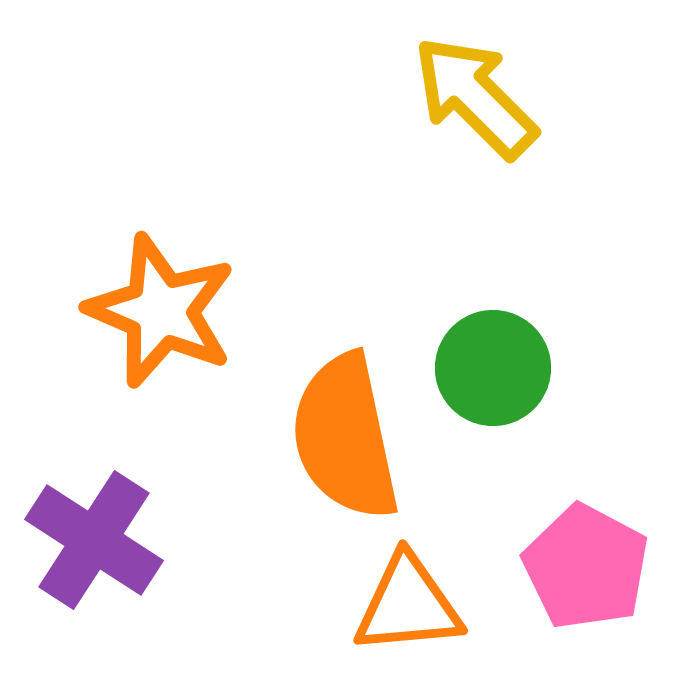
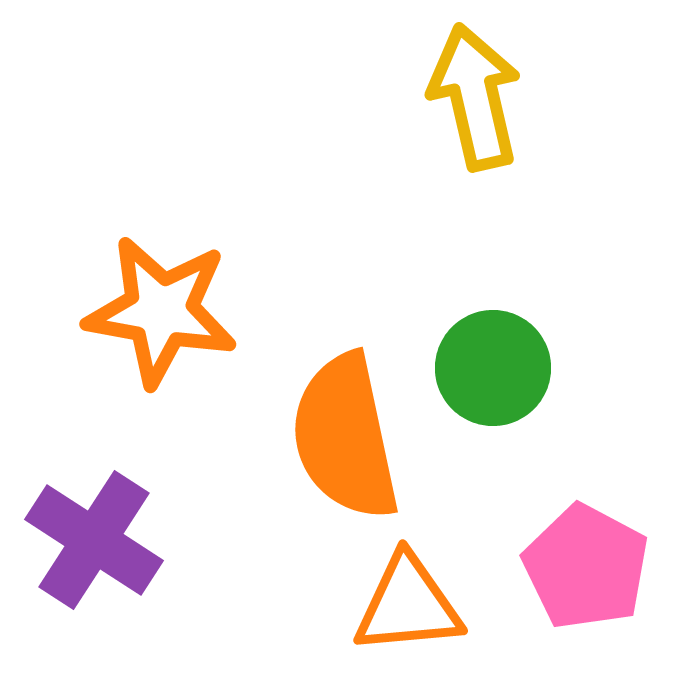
yellow arrow: rotated 32 degrees clockwise
orange star: rotated 13 degrees counterclockwise
